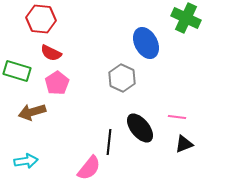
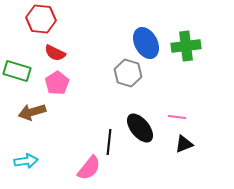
green cross: moved 28 px down; rotated 32 degrees counterclockwise
red semicircle: moved 4 px right
gray hexagon: moved 6 px right, 5 px up; rotated 8 degrees counterclockwise
